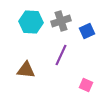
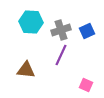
gray cross: moved 9 px down
